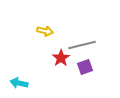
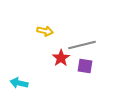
purple square: moved 1 px up; rotated 28 degrees clockwise
